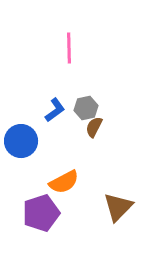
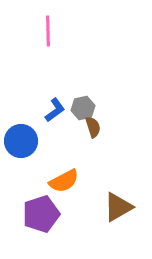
pink line: moved 21 px left, 17 px up
gray hexagon: moved 3 px left
brown semicircle: moved 1 px left; rotated 135 degrees clockwise
orange semicircle: moved 1 px up
brown triangle: rotated 16 degrees clockwise
purple pentagon: moved 1 px down
